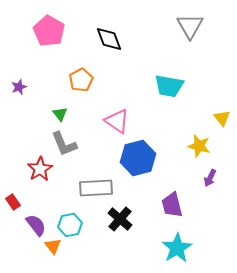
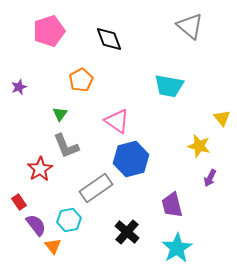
gray triangle: rotated 20 degrees counterclockwise
pink pentagon: rotated 24 degrees clockwise
green triangle: rotated 14 degrees clockwise
gray L-shape: moved 2 px right, 2 px down
blue hexagon: moved 7 px left, 1 px down
gray rectangle: rotated 32 degrees counterclockwise
red rectangle: moved 6 px right
black cross: moved 7 px right, 13 px down
cyan hexagon: moved 1 px left, 5 px up
